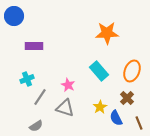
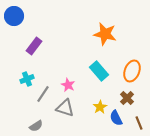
orange star: moved 2 px left, 1 px down; rotated 15 degrees clockwise
purple rectangle: rotated 54 degrees counterclockwise
gray line: moved 3 px right, 3 px up
